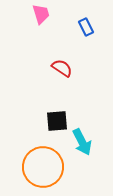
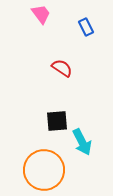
pink trapezoid: rotated 20 degrees counterclockwise
orange circle: moved 1 px right, 3 px down
